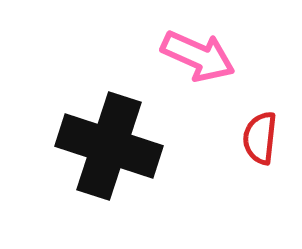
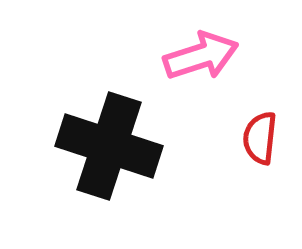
pink arrow: moved 3 px right; rotated 42 degrees counterclockwise
